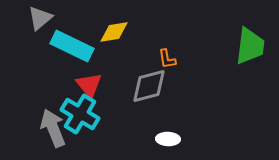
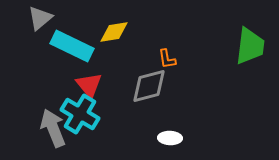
white ellipse: moved 2 px right, 1 px up
